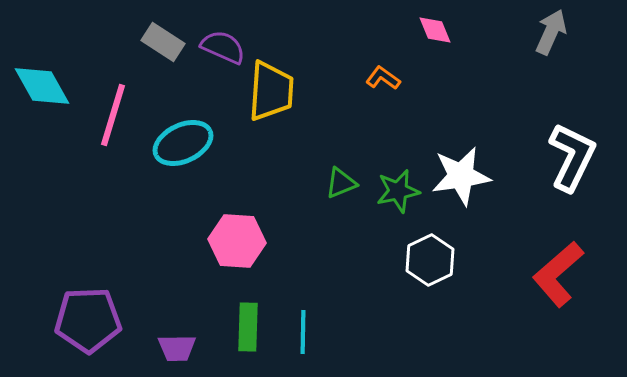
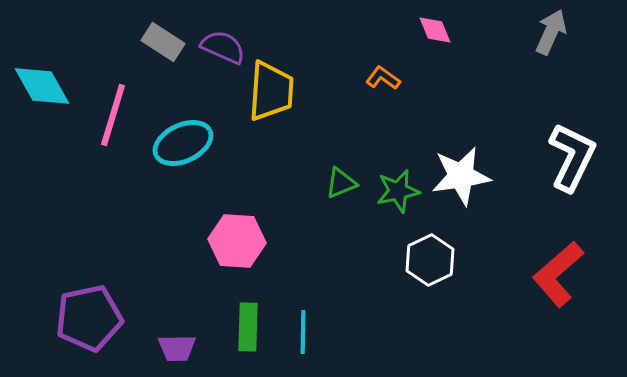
purple pentagon: moved 1 px right, 2 px up; rotated 10 degrees counterclockwise
